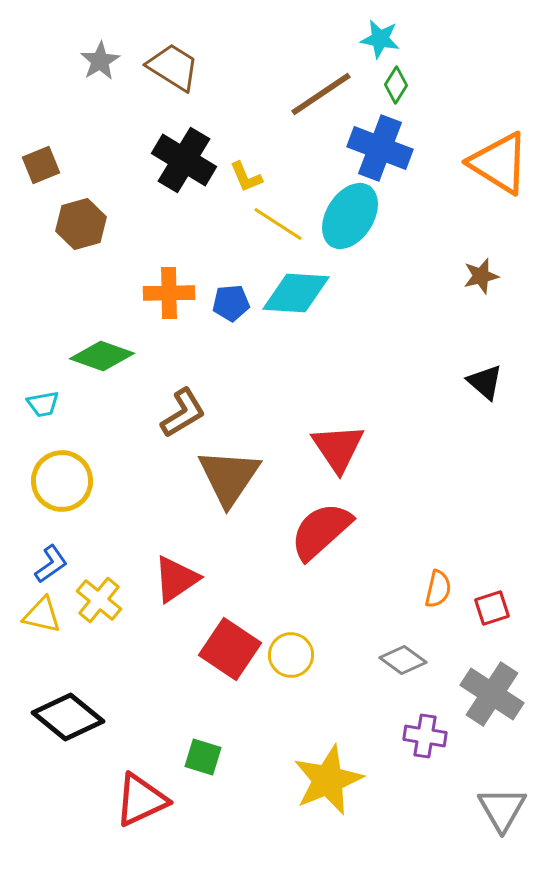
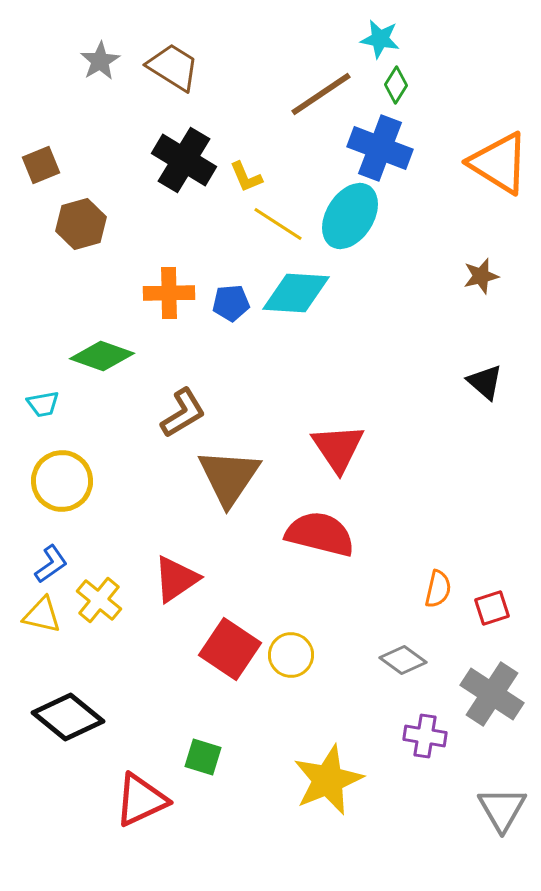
red semicircle at (321, 531): moved 1 px left, 3 px down; rotated 56 degrees clockwise
